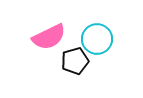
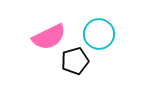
cyan circle: moved 2 px right, 5 px up
